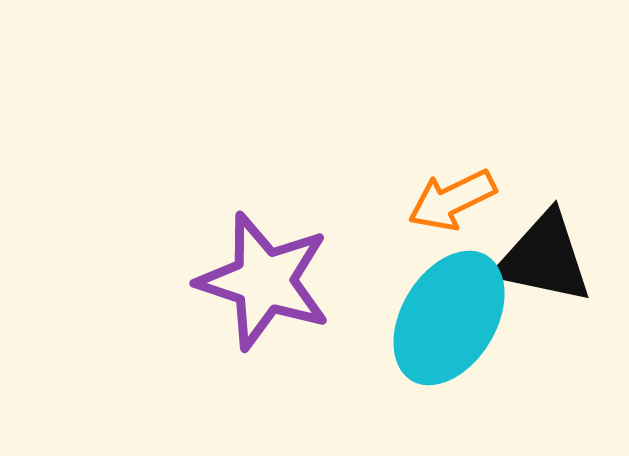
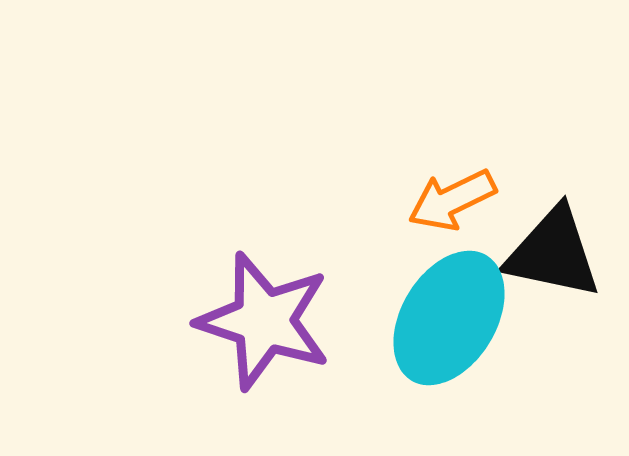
black triangle: moved 9 px right, 5 px up
purple star: moved 40 px down
